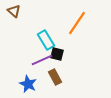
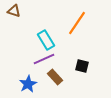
brown triangle: rotated 24 degrees counterclockwise
black square: moved 25 px right, 12 px down
purple line: moved 2 px right, 1 px up
brown rectangle: rotated 14 degrees counterclockwise
blue star: rotated 18 degrees clockwise
